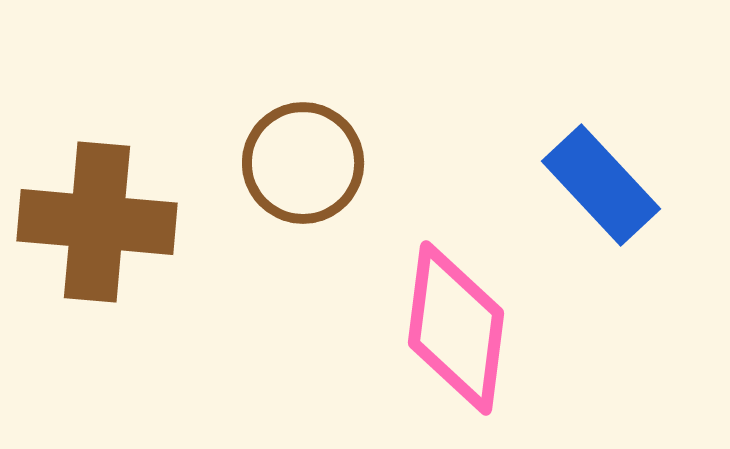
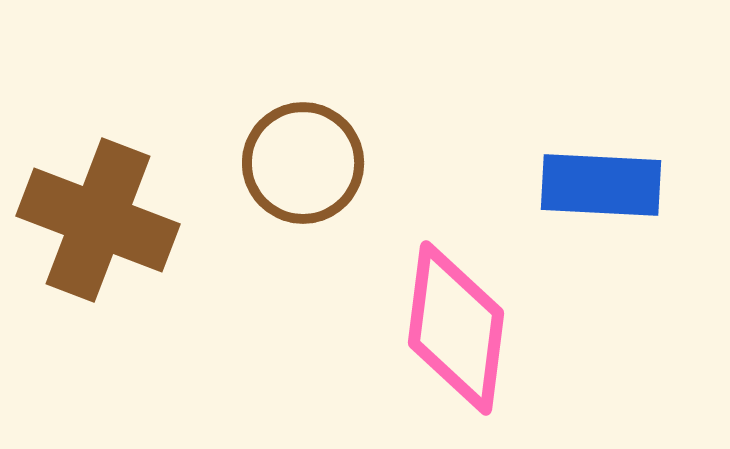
blue rectangle: rotated 44 degrees counterclockwise
brown cross: moved 1 px right, 2 px up; rotated 16 degrees clockwise
